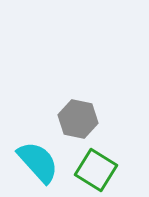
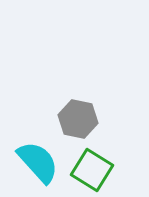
green square: moved 4 px left
